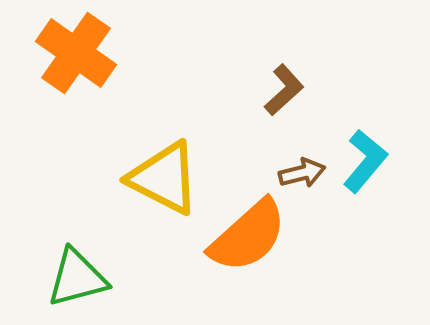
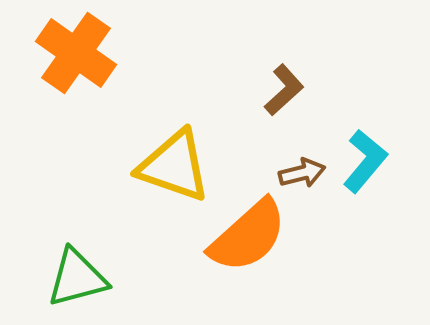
yellow triangle: moved 10 px right, 12 px up; rotated 8 degrees counterclockwise
